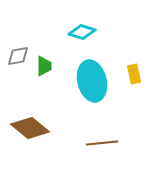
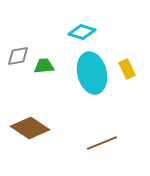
green trapezoid: rotated 95 degrees counterclockwise
yellow rectangle: moved 7 px left, 5 px up; rotated 12 degrees counterclockwise
cyan ellipse: moved 8 px up
brown diamond: rotated 6 degrees counterclockwise
brown line: rotated 16 degrees counterclockwise
